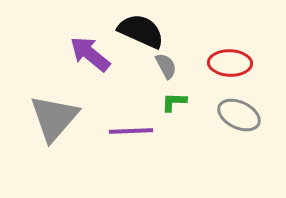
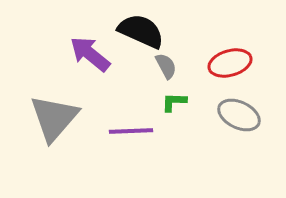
red ellipse: rotated 18 degrees counterclockwise
